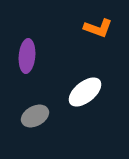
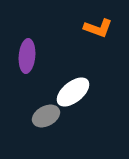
white ellipse: moved 12 px left
gray ellipse: moved 11 px right
